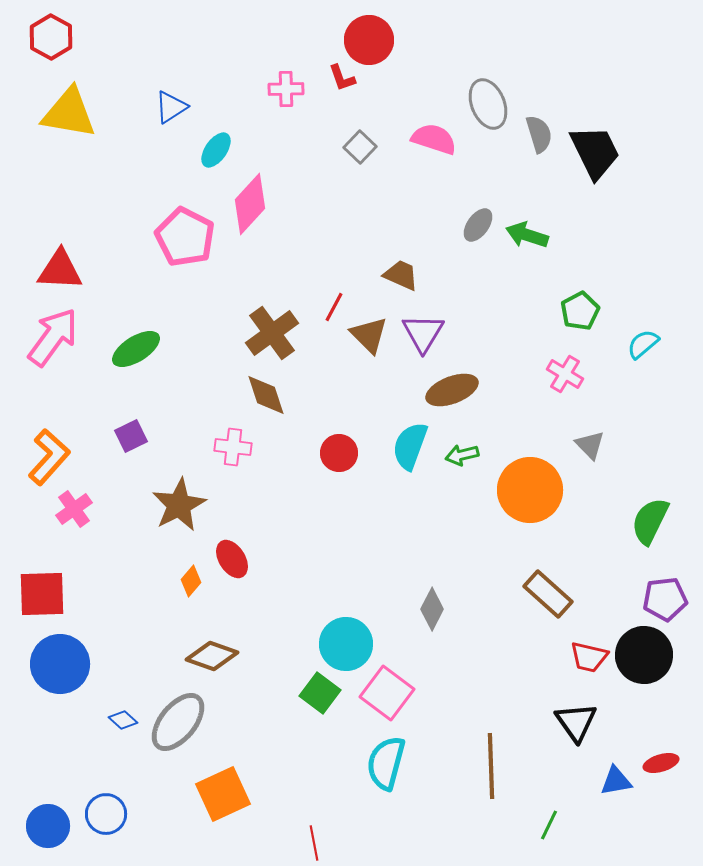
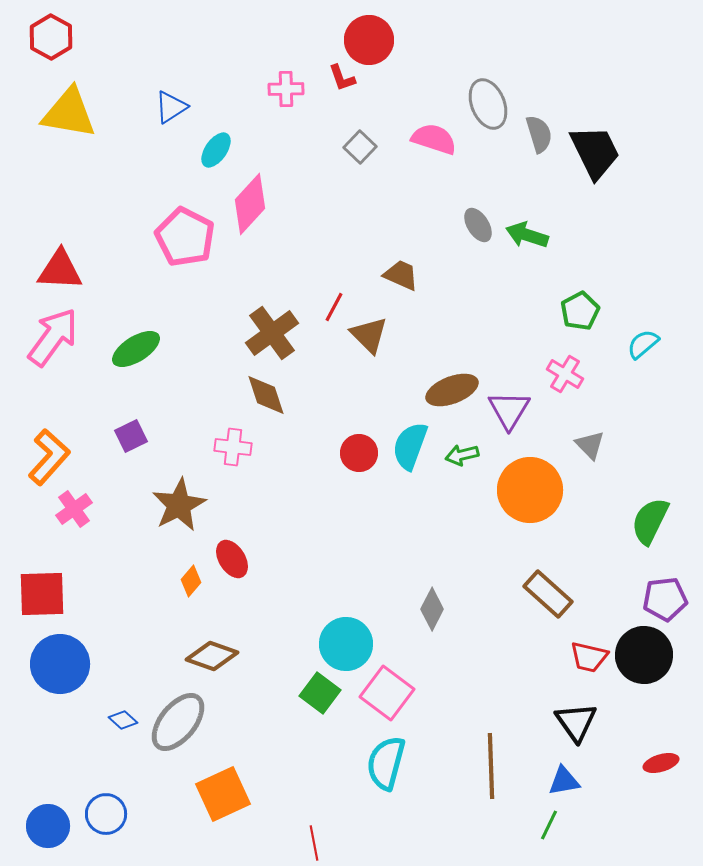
gray ellipse at (478, 225): rotated 68 degrees counterclockwise
purple triangle at (423, 333): moved 86 px right, 77 px down
red circle at (339, 453): moved 20 px right
blue triangle at (616, 781): moved 52 px left
